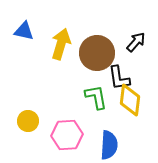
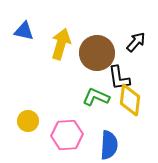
green L-shape: rotated 56 degrees counterclockwise
